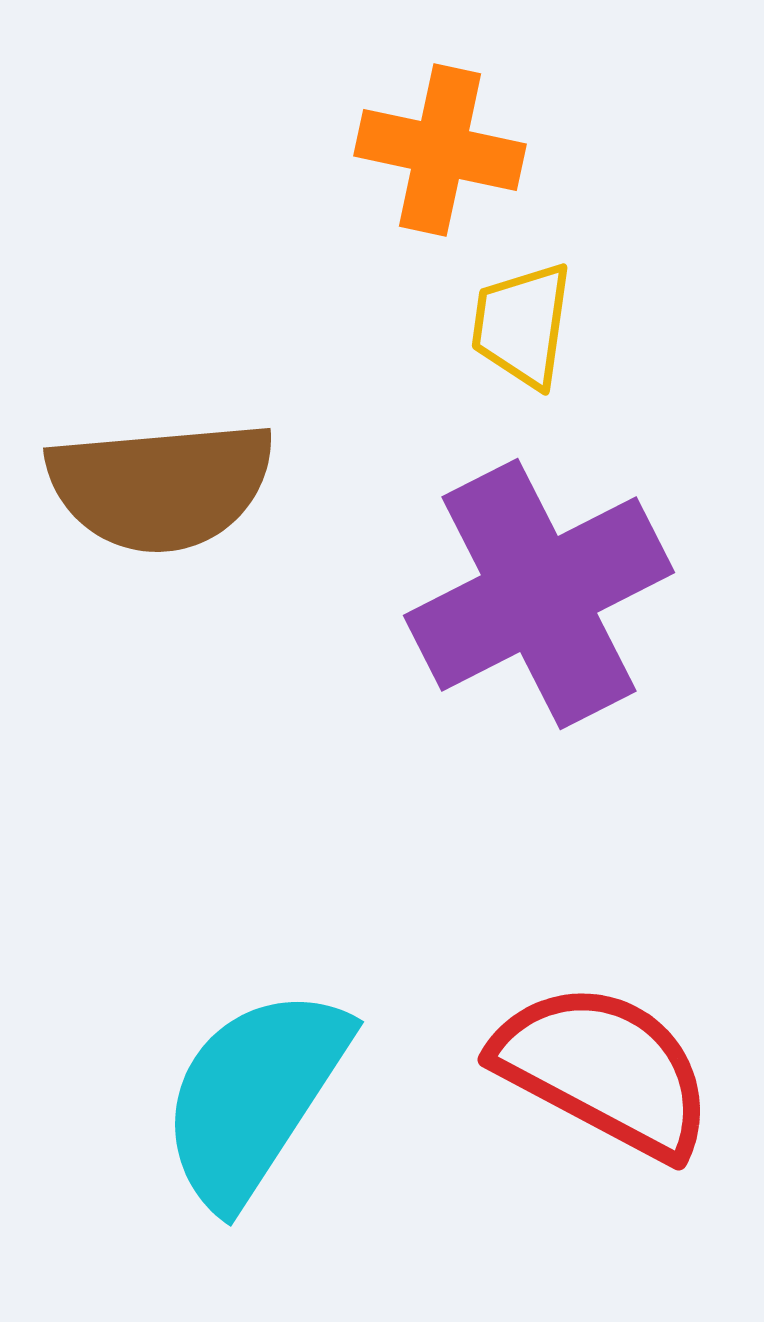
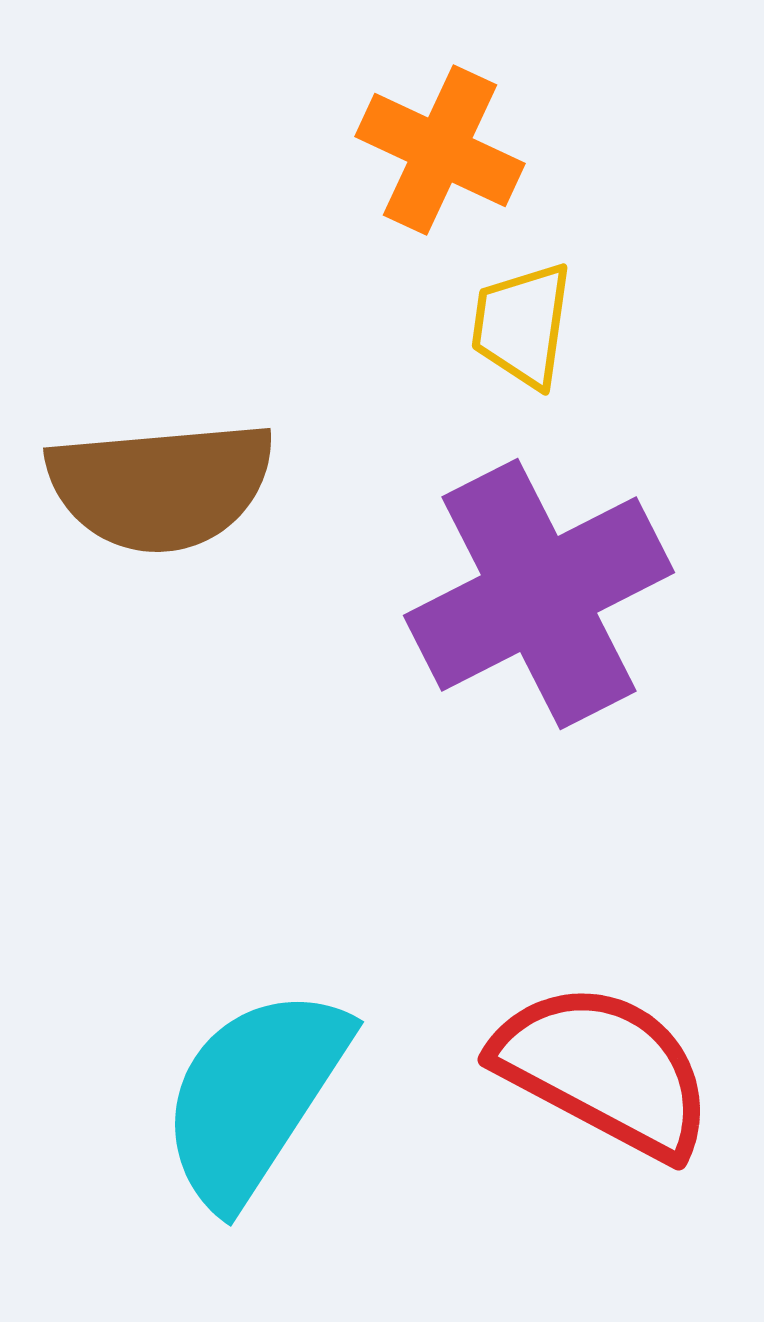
orange cross: rotated 13 degrees clockwise
